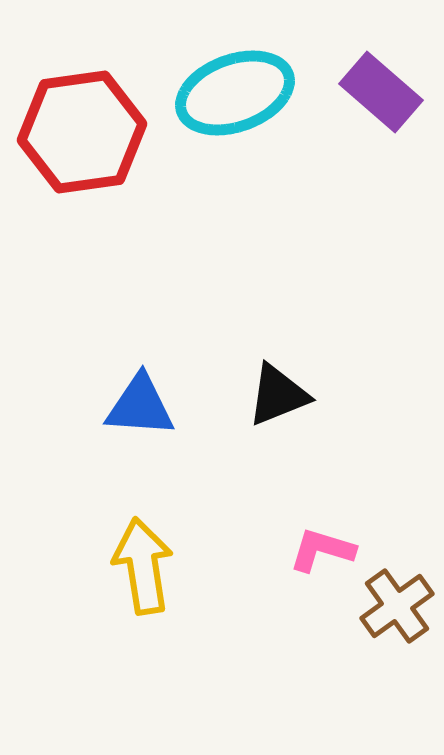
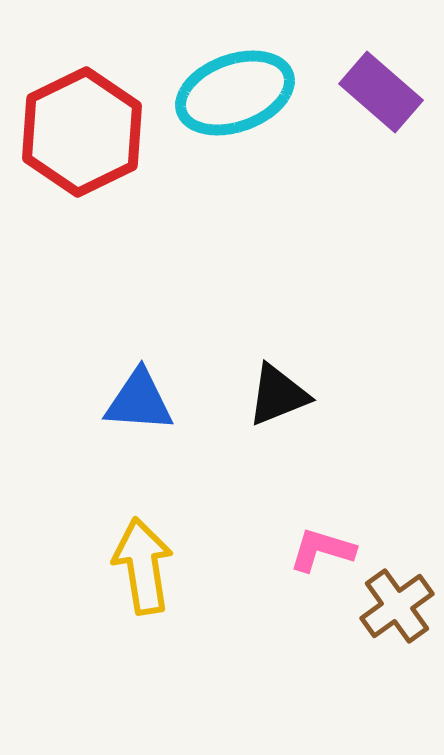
red hexagon: rotated 18 degrees counterclockwise
blue triangle: moved 1 px left, 5 px up
